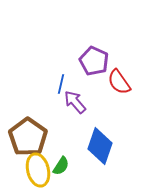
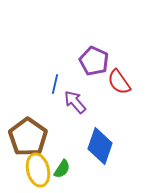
blue line: moved 6 px left
green semicircle: moved 1 px right, 3 px down
